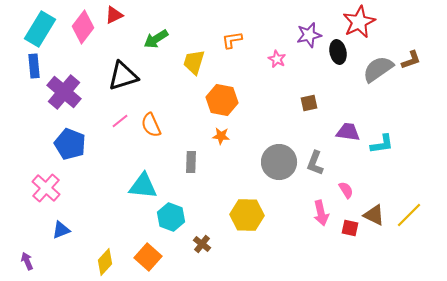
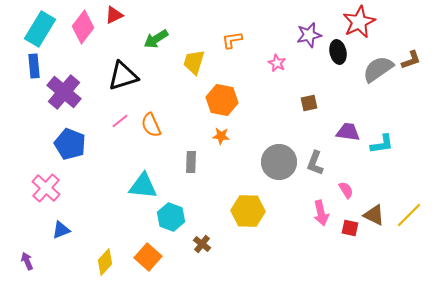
pink star: moved 4 px down
yellow hexagon: moved 1 px right, 4 px up
